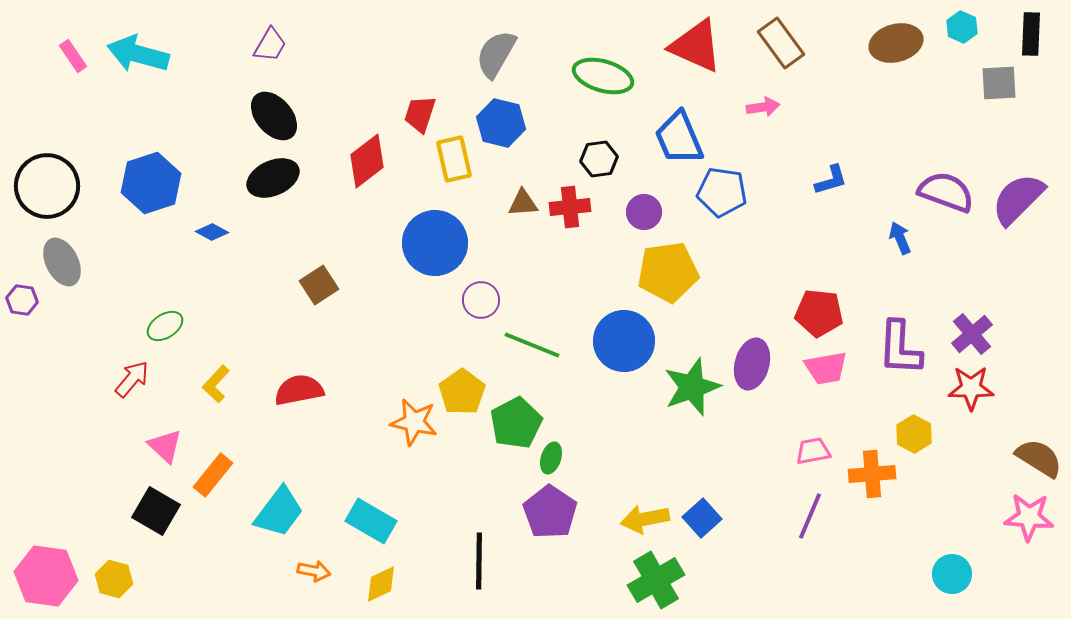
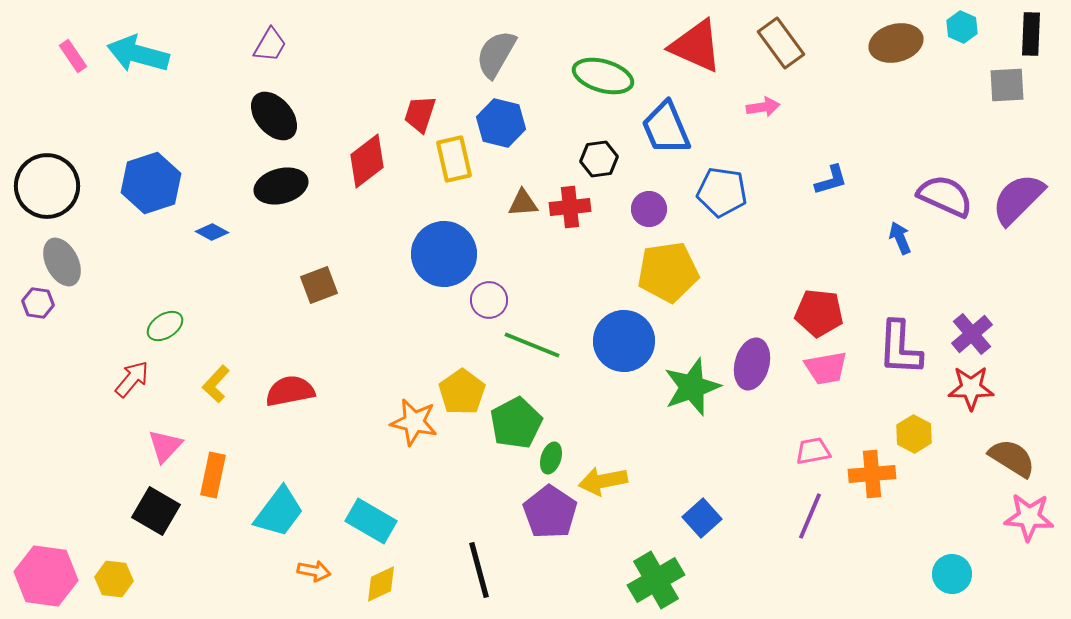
gray square at (999, 83): moved 8 px right, 2 px down
blue trapezoid at (679, 138): moved 13 px left, 10 px up
black ellipse at (273, 178): moved 8 px right, 8 px down; rotated 9 degrees clockwise
purple semicircle at (946, 192): moved 1 px left, 4 px down; rotated 4 degrees clockwise
purple circle at (644, 212): moved 5 px right, 3 px up
blue circle at (435, 243): moved 9 px right, 11 px down
brown square at (319, 285): rotated 12 degrees clockwise
purple hexagon at (22, 300): moved 16 px right, 3 px down
purple circle at (481, 300): moved 8 px right
red semicircle at (299, 390): moved 9 px left, 1 px down
pink triangle at (165, 446): rotated 30 degrees clockwise
brown semicircle at (1039, 458): moved 27 px left
orange rectangle at (213, 475): rotated 27 degrees counterclockwise
yellow arrow at (645, 519): moved 42 px left, 38 px up
black line at (479, 561): moved 9 px down; rotated 16 degrees counterclockwise
yellow hexagon at (114, 579): rotated 9 degrees counterclockwise
